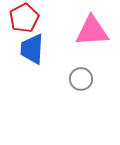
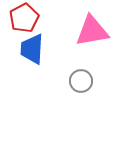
pink triangle: rotated 6 degrees counterclockwise
gray circle: moved 2 px down
